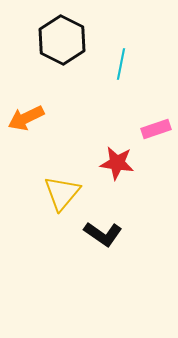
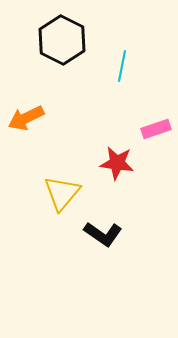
cyan line: moved 1 px right, 2 px down
